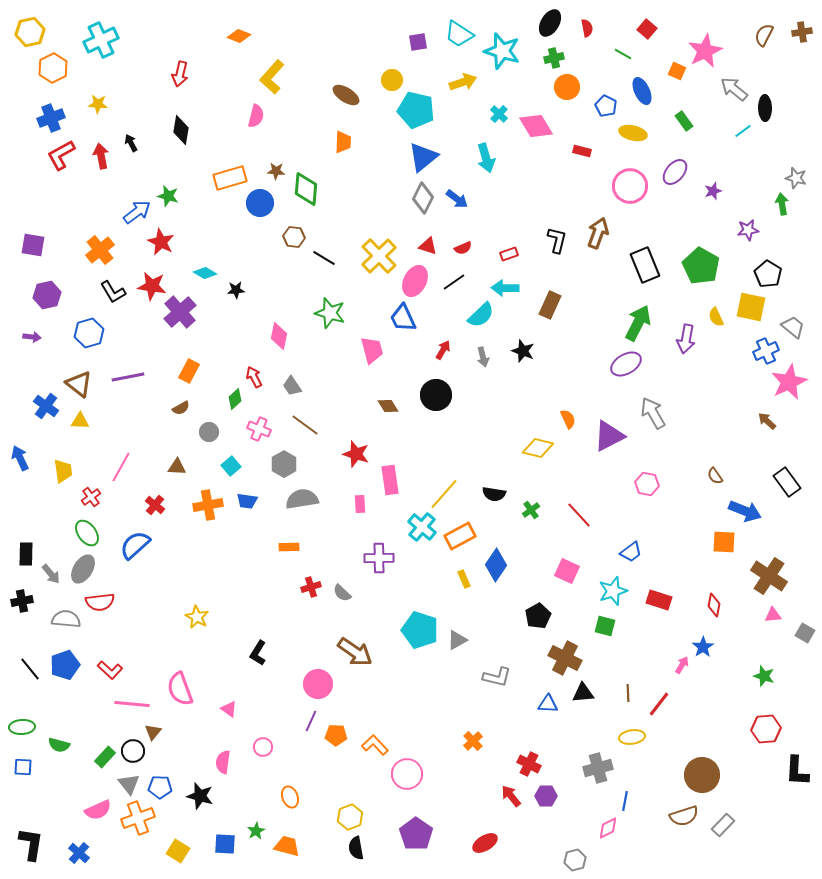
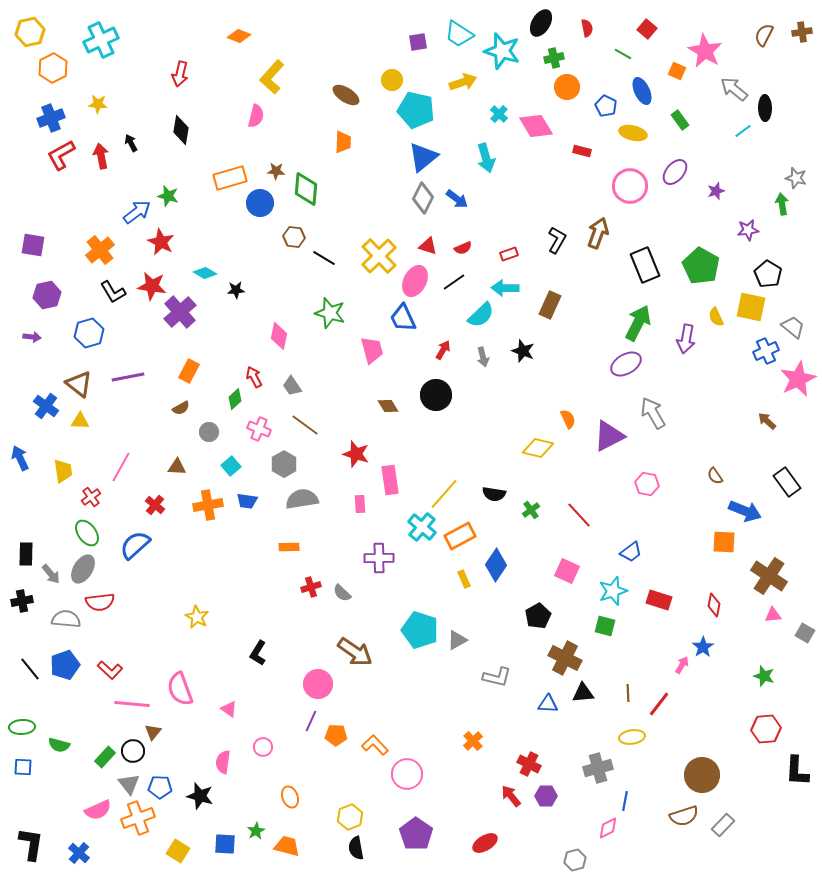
black ellipse at (550, 23): moved 9 px left
pink star at (705, 51): rotated 16 degrees counterclockwise
green rectangle at (684, 121): moved 4 px left, 1 px up
purple star at (713, 191): moved 3 px right
black L-shape at (557, 240): rotated 16 degrees clockwise
pink star at (789, 382): moved 9 px right, 3 px up
